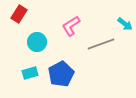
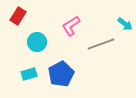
red rectangle: moved 1 px left, 2 px down
cyan rectangle: moved 1 px left, 1 px down
